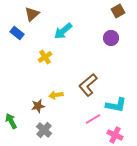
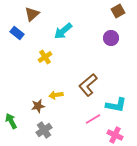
gray cross: rotated 14 degrees clockwise
